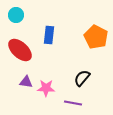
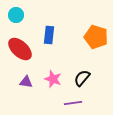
orange pentagon: rotated 10 degrees counterclockwise
red ellipse: moved 1 px up
pink star: moved 7 px right, 9 px up; rotated 18 degrees clockwise
purple line: rotated 18 degrees counterclockwise
